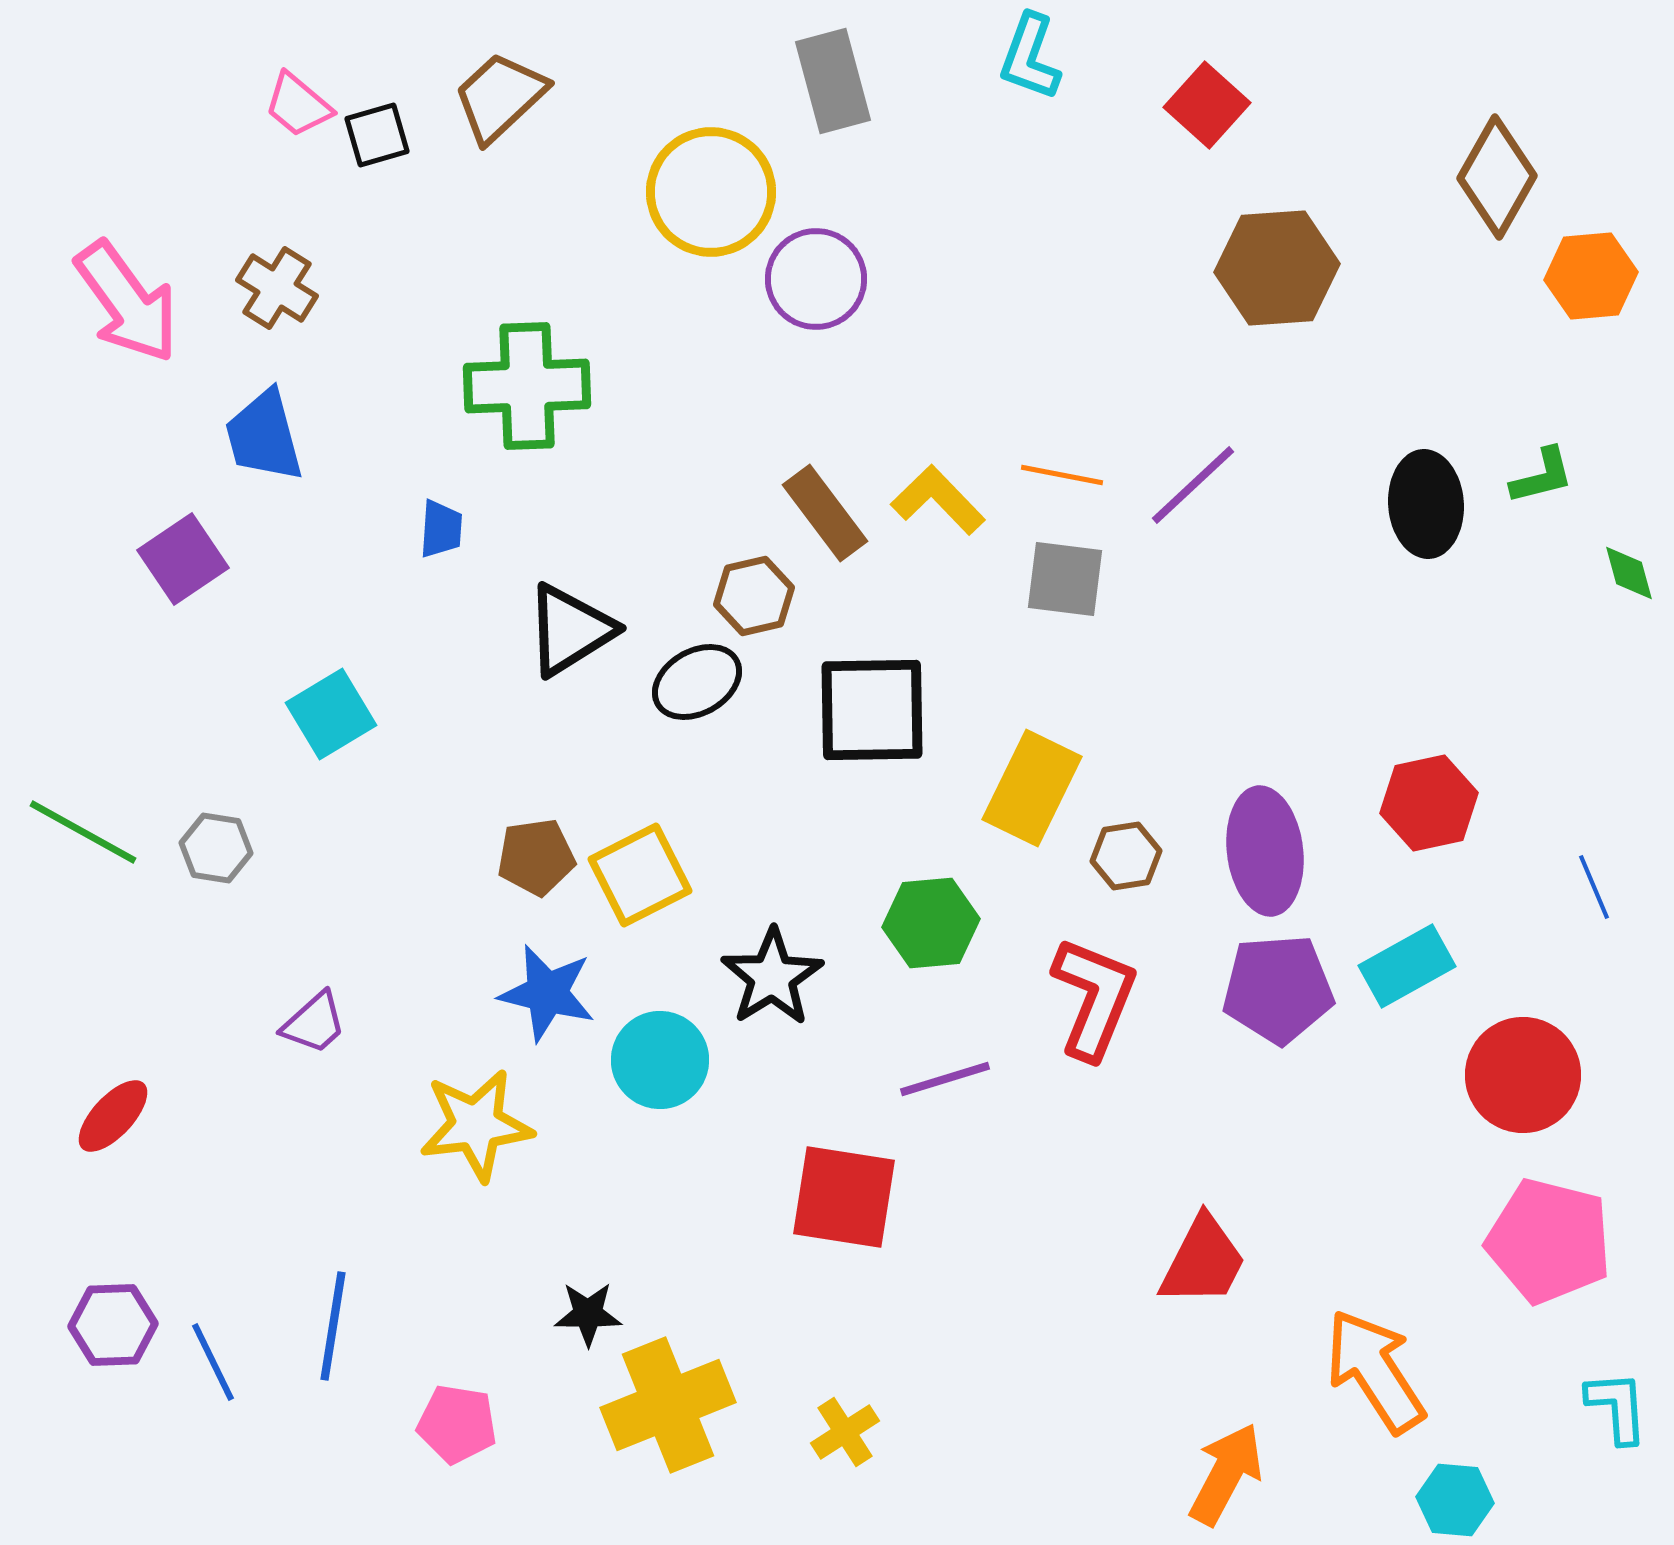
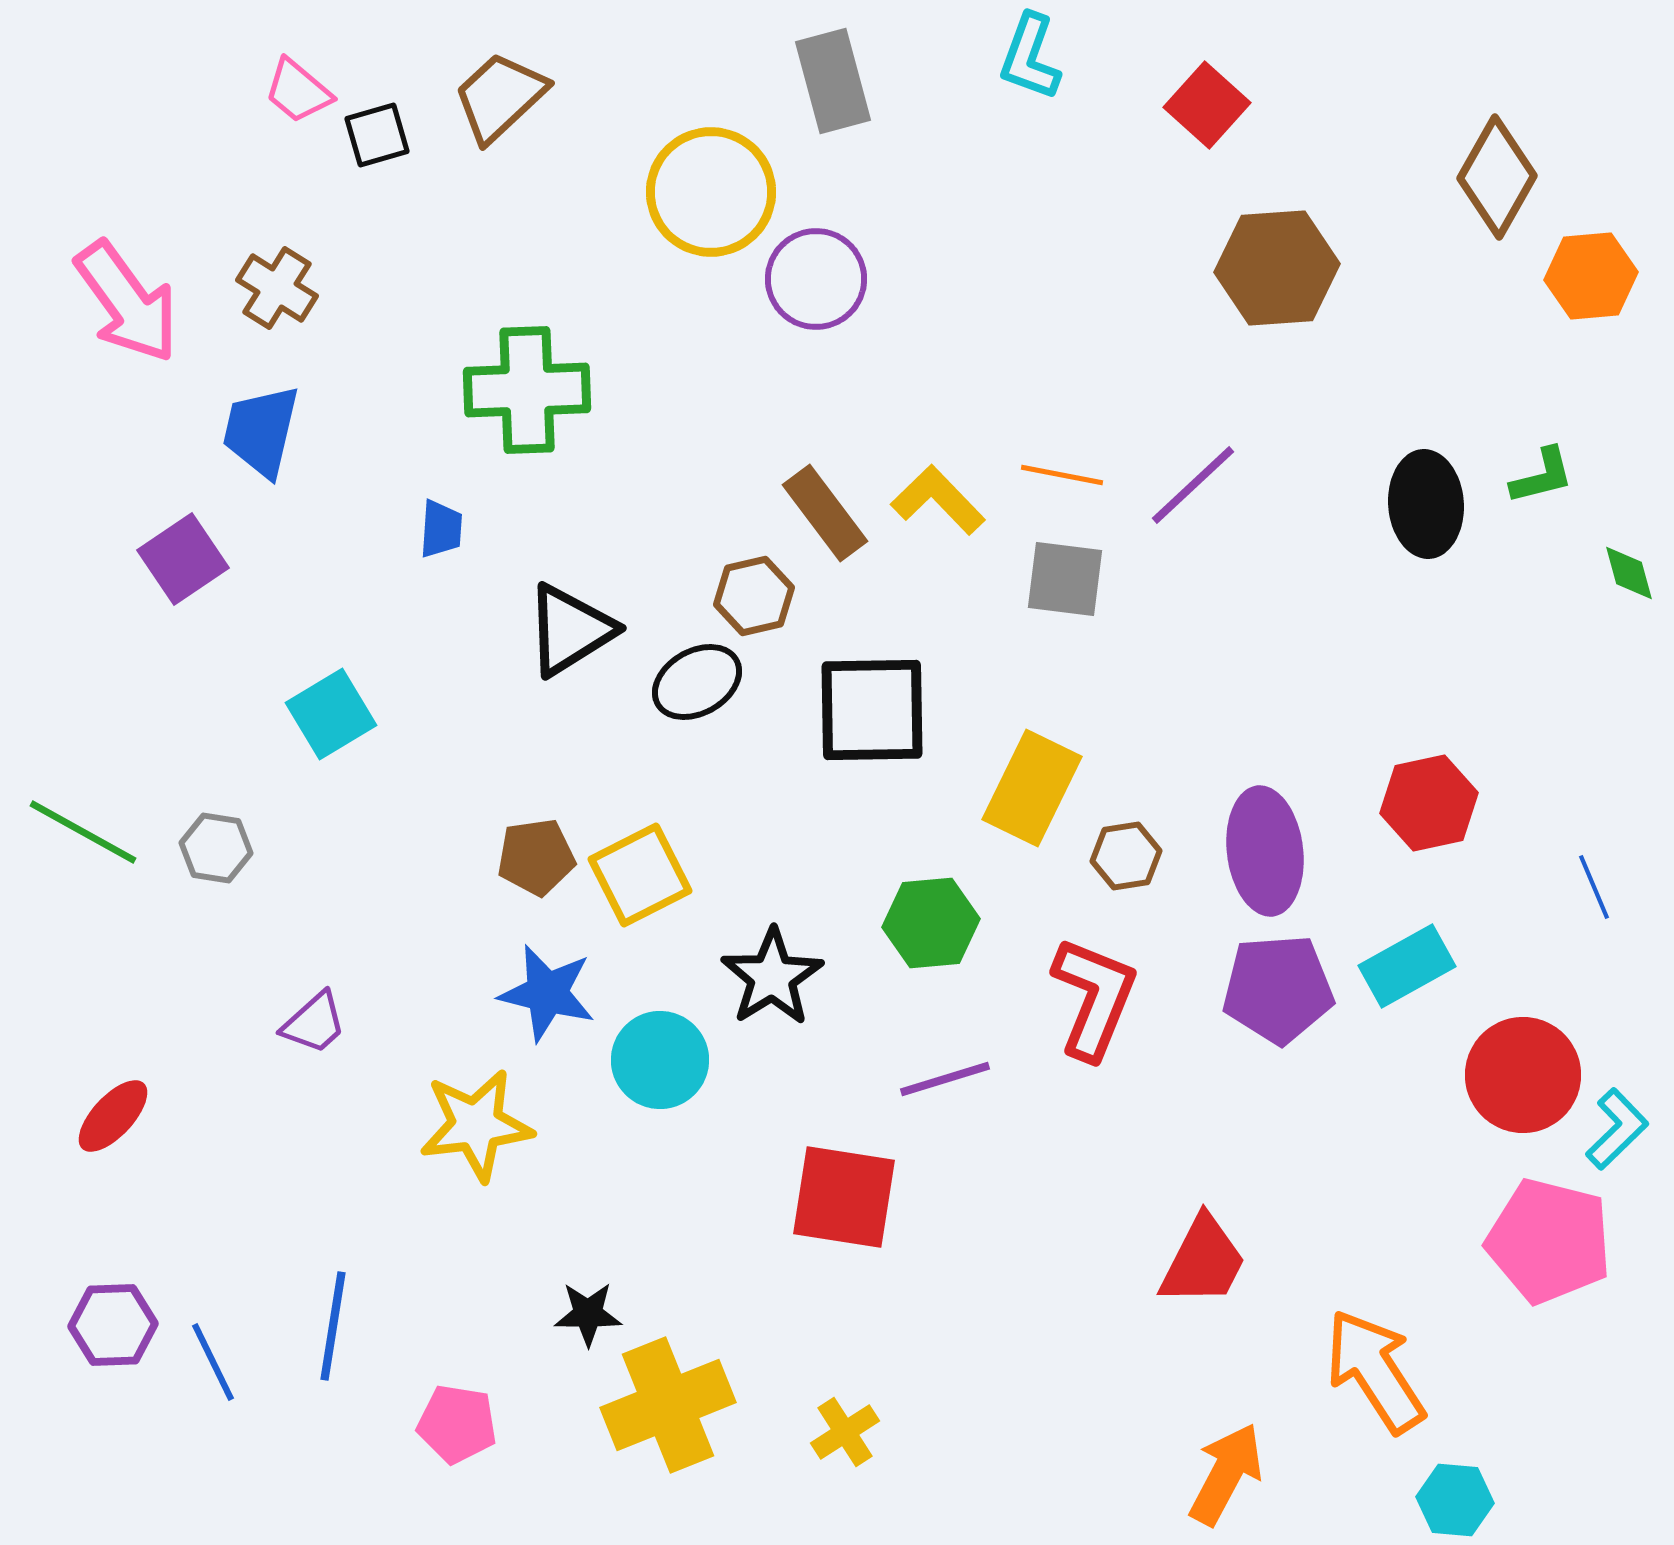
pink trapezoid at (298, 105): moved 14 px up
green cross at (527, 386): moved 4 px down
blue trapezoid at (264, 436): moved 3 px left, 5 px up; rotated 28 degrees clockwise
cyan L-shape at (1617, 1407): moved 278 px up; rotated 50 degrees clockwise
